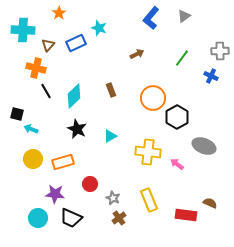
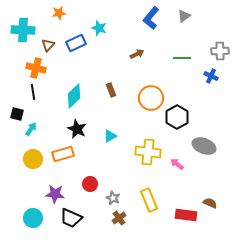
orange star: rotated 24 degrees clockwise
green line: rotated 54 degrees clockwise
black line: moved 13 px left, 1 px down; rotated 21 degrees clockwise
orange circle: moved 2 px left
cyan arrow: rotated 104 degrees clockwise
orange rectangle: moved 8 px up
cyan circle: moved 5 px left
